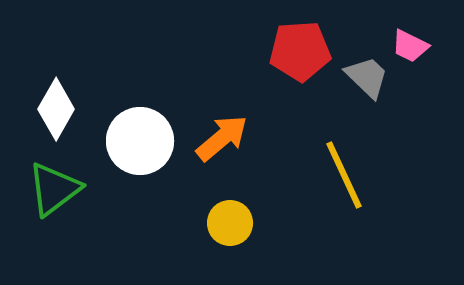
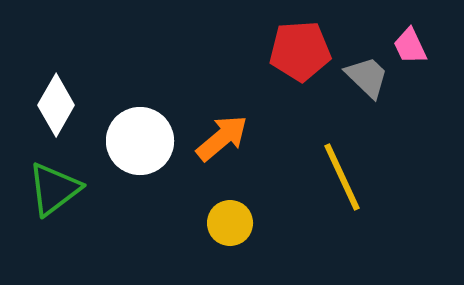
pink trapezoid: rotated 39 degrees clockwise
white diamond: moved 4 px up
yellow line: moved 2 px left, 2 px down
